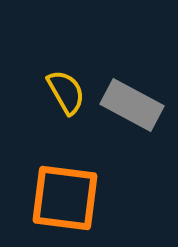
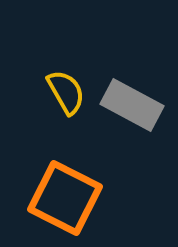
orange square: rotated 20 degrees clockwise
